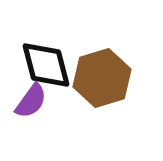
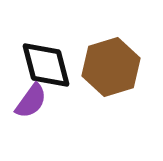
brown hexagon: moved 9 px right, 11 px up
